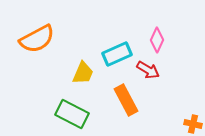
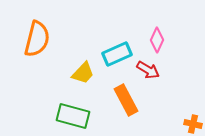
orange semicircle: rotated 48 degrees counterclockwise
yellow trapezoid: rotated 20 degrees clockwise
green rectangle: moved 1 px right, 2 px down; rotated 12 degrees counterclockwise
